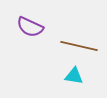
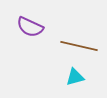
cyan triangle: moved 1 px right, 1 px down; rotated 24 degrees counterclockwise
